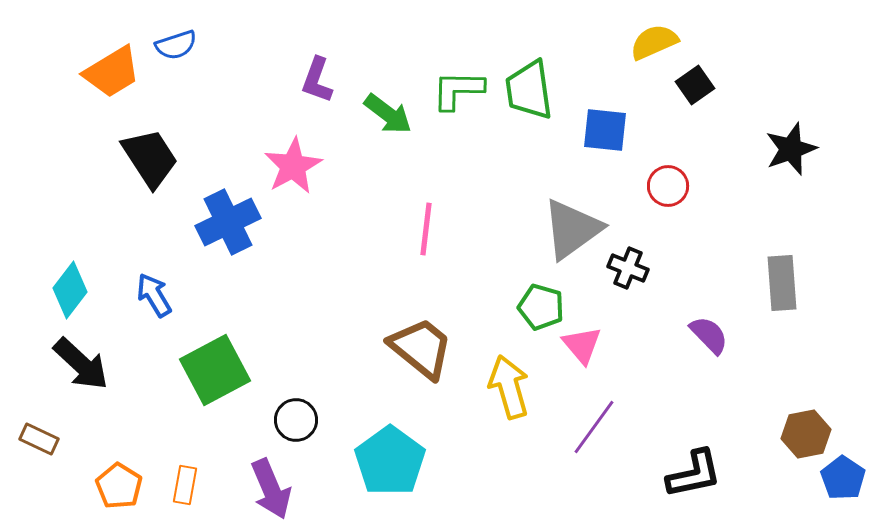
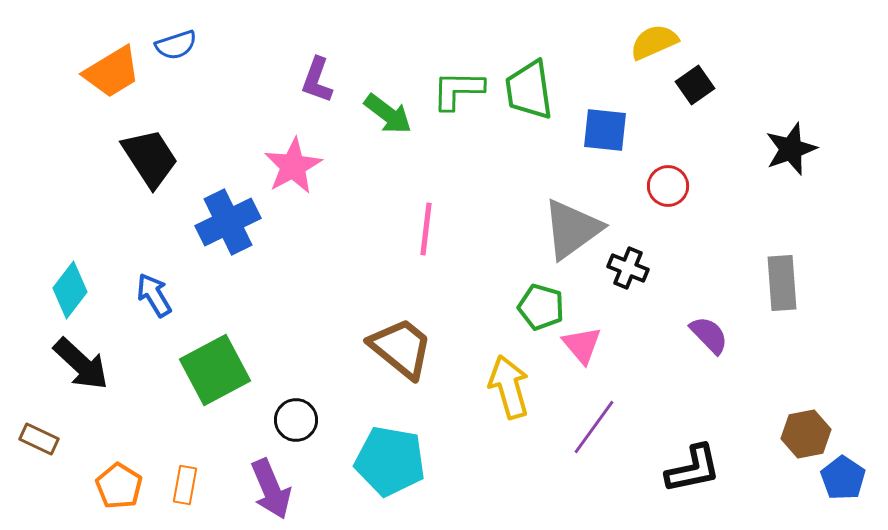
brown trapezoid: moved 20 px left
cyan pentagon: rotated 26 degrees counterclockwise
black L-shape: moved 1 px left, 5 px up
